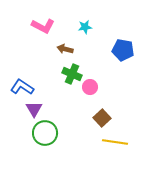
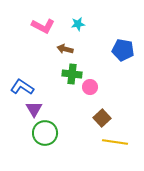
cyan star: moved 7 px left, 3 px up
green cross: rotated 18 degrees counterclockwise
